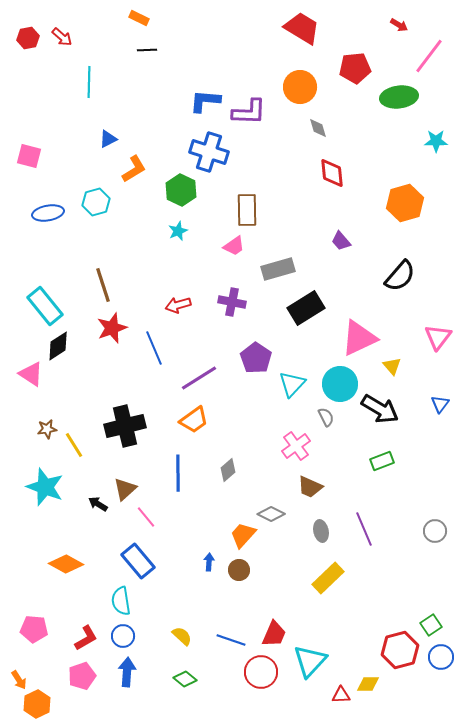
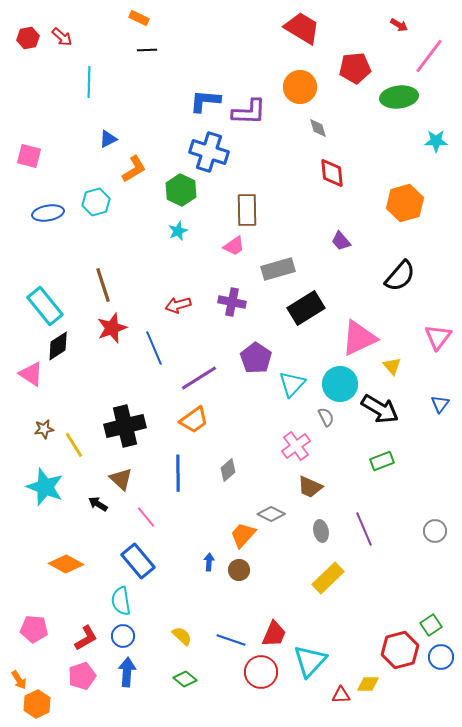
brown star at (47, 429): moved 3 px left
brown triangle at (125, 489): moved 4 px left, 10 px up; rotated 35 degrees counterclockwise
